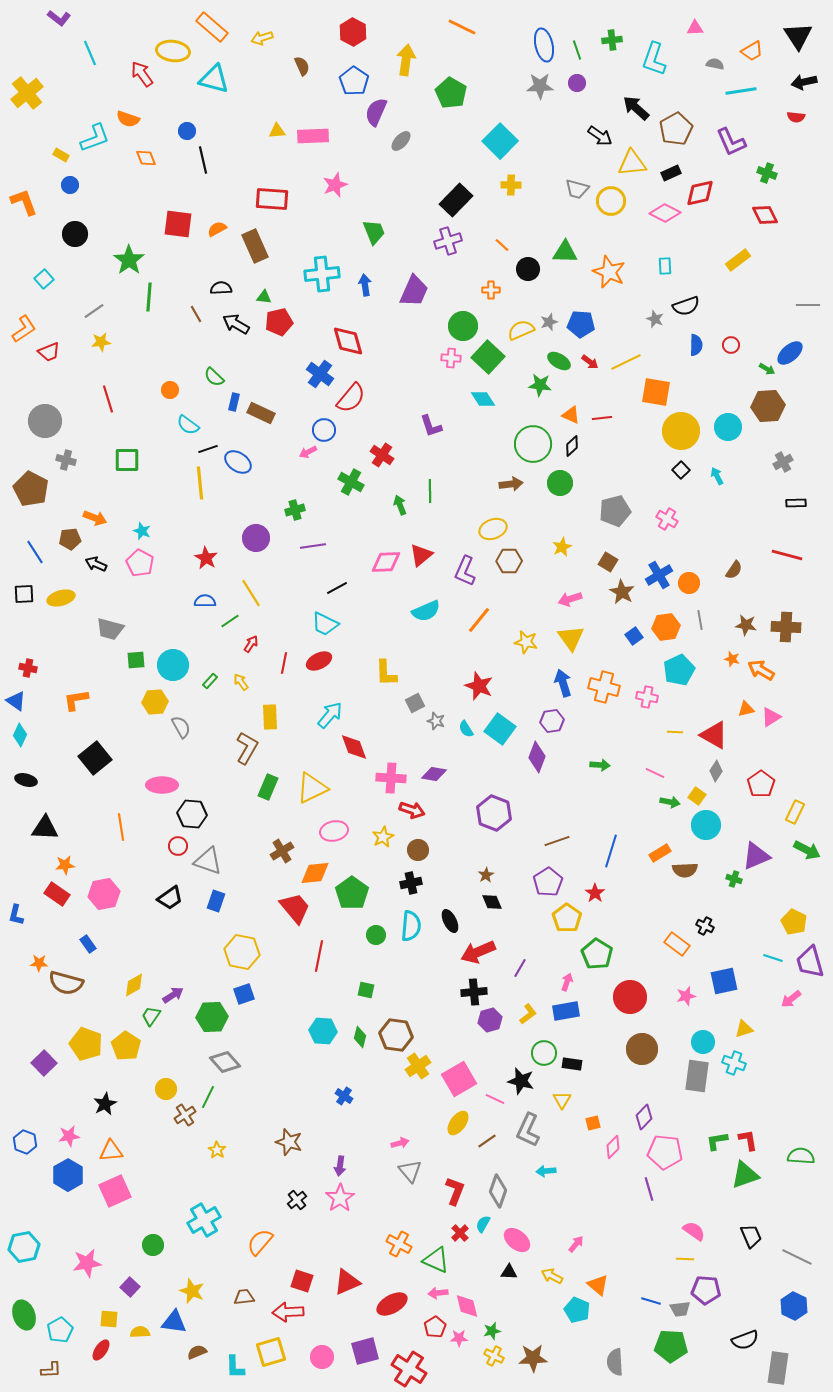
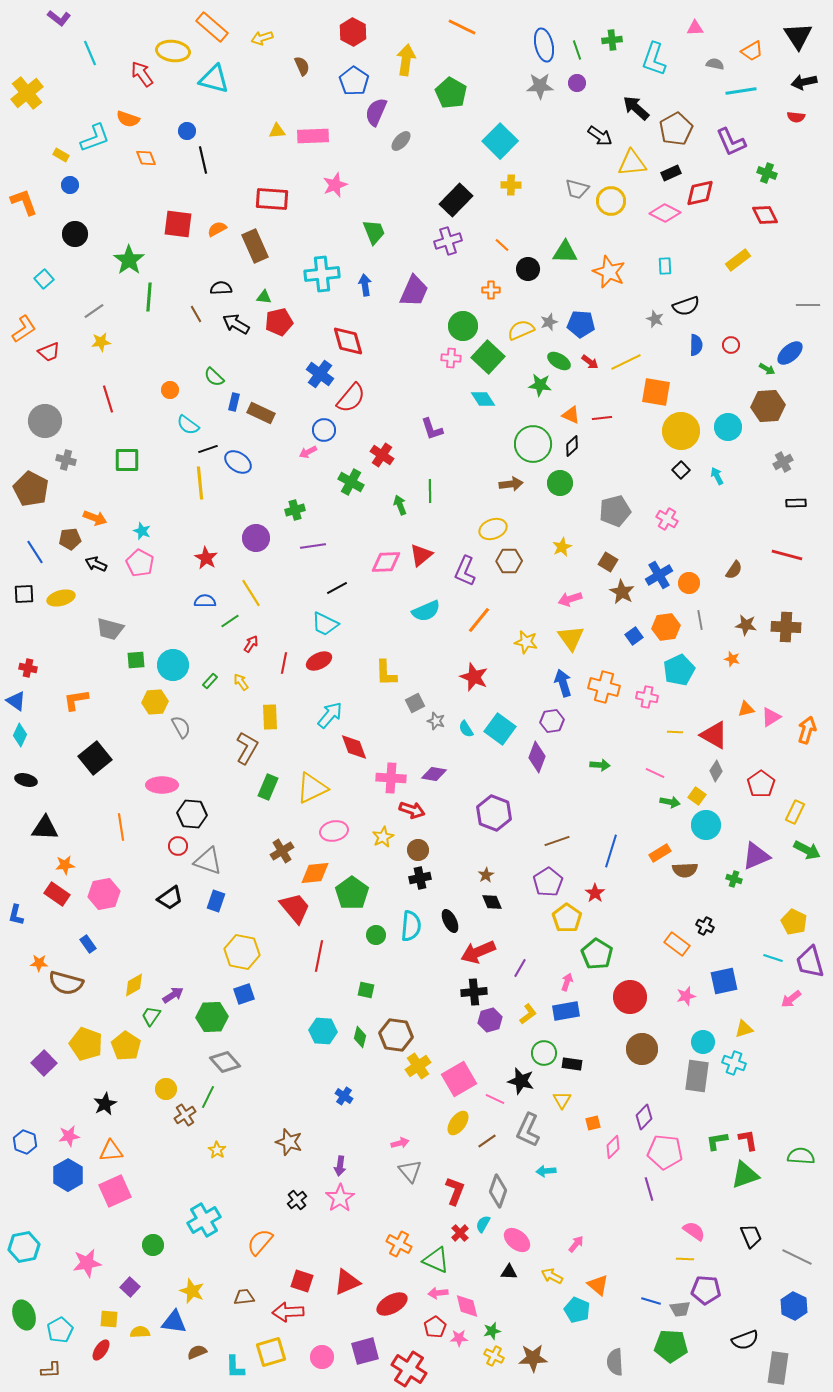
purple L-shape at (431, 426): moved 1 px right, 3 px down
orange arrow at (761, 670): moved 46 px right, 60 px down; rotated 76 degrees clockwise
red star at (479, 686): moved 5 px left, 9 px up
black cross at (411, 883): moved 9 px right, 5 px up
